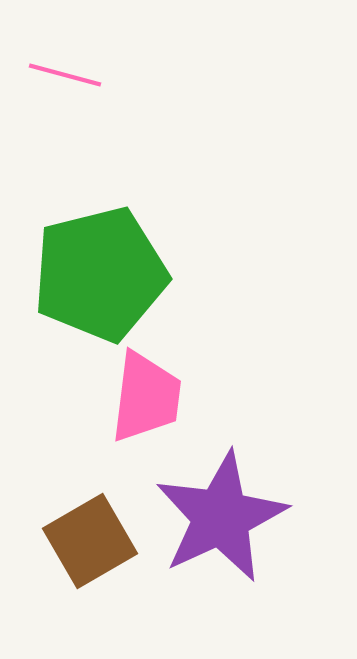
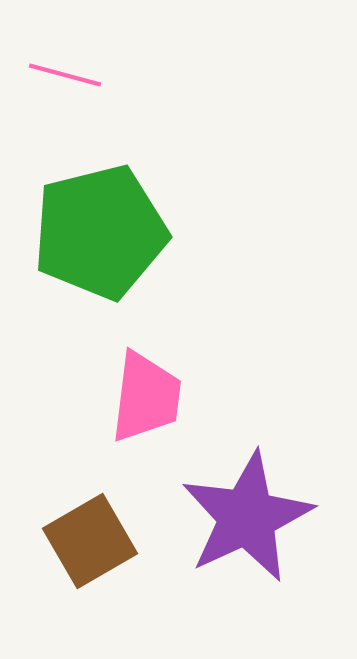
green pentagon: moved 42 px up
purple star: moved 26 px right
